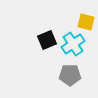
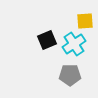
yellow square: moved 1 px left, 1 px up; rotated 18 degrees counterclockwise
cyan cross: moved 1 px right
